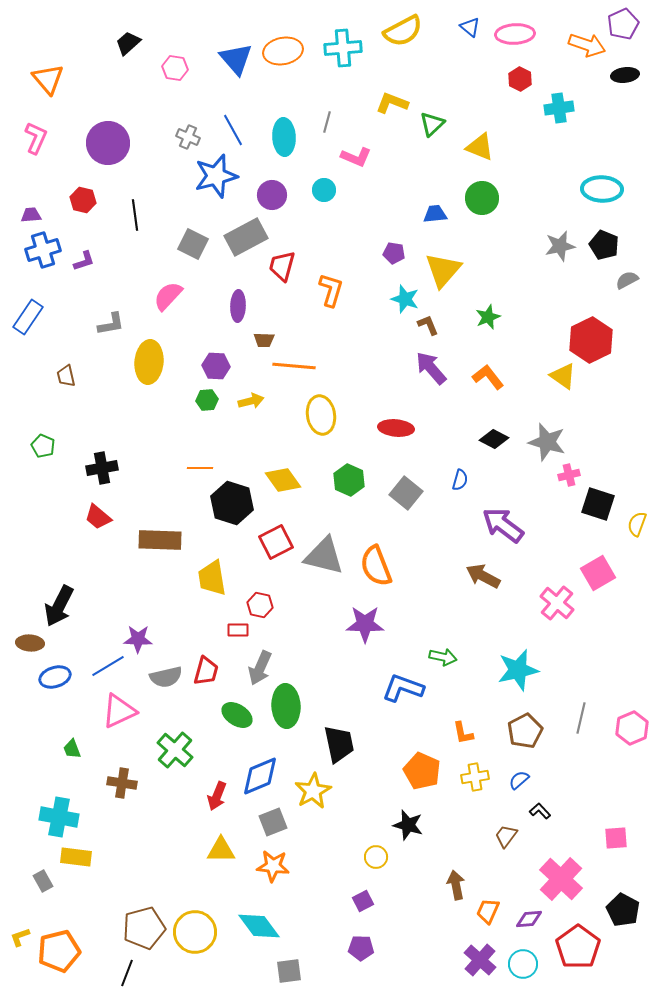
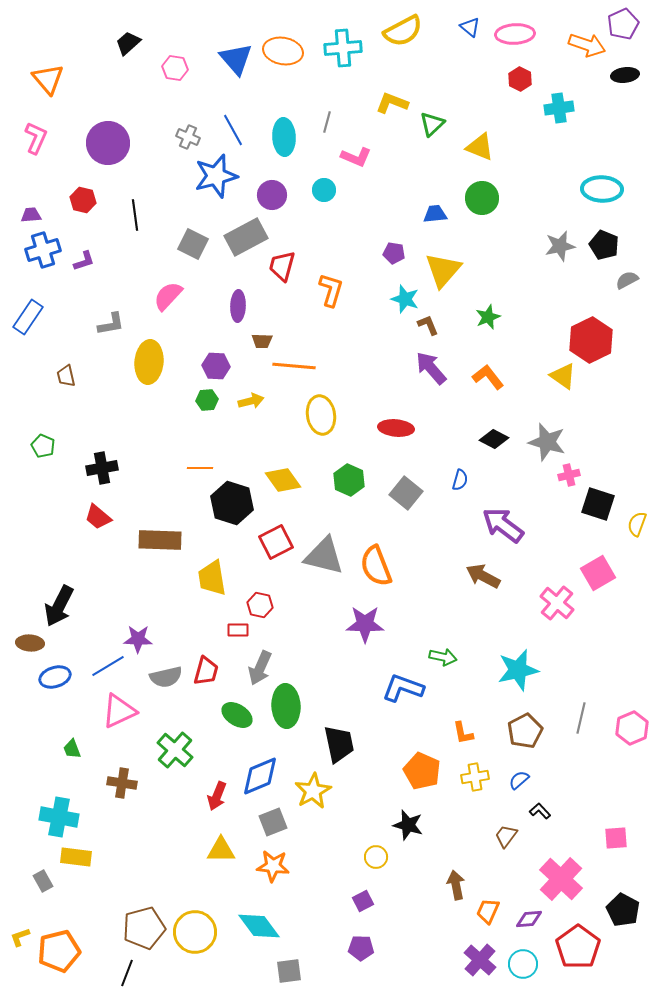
orange ellipse at (283, 51): rotated 21 degrees clockwise
brown trapezoid at (264, 340): moved 2 px left, 1 px down
